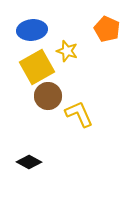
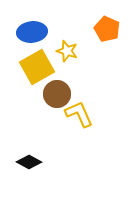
blue ellipse: moved 2 px down
brown circle: moved 9 px right, 2 px up
